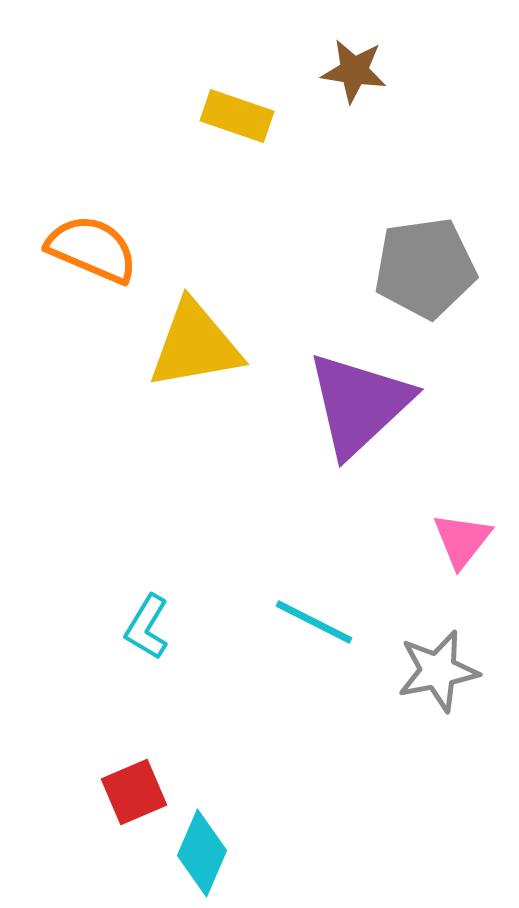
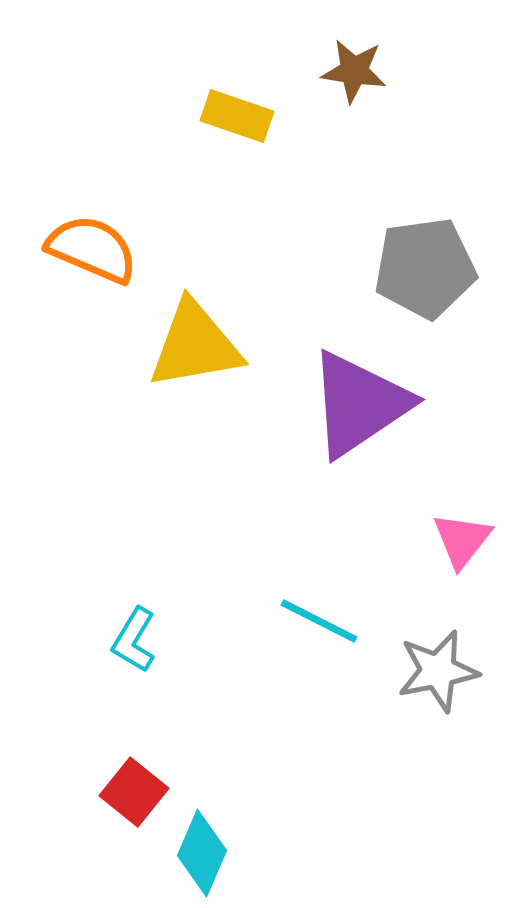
purple triangle: rotated 9 degrees clockwise
cyan line: moved 5 px right, 1 px up
cyan L-shape: moved 13 px left, 13 px down
red square: rotated 28 degrees counterclockwise
